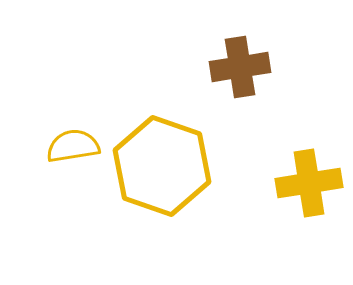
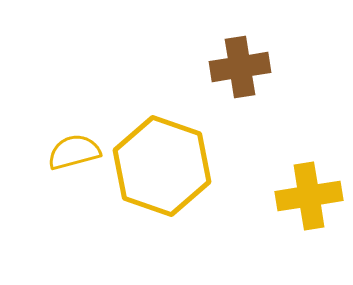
yellow semicircle: moved 1 px right, 6 px down; rotated 6 degrees counterclockwise
yellow cross: moved 13 px down
